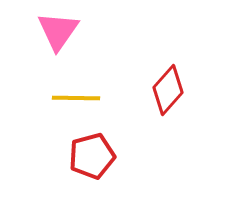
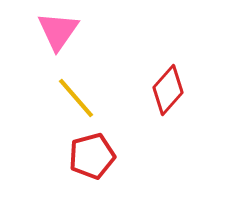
yellow line: rotated 48 degrees clockwise
